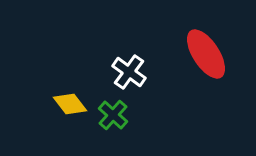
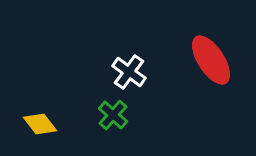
red ellipse: moved 5 px right, 6 px down
yellow diamond: moved 30 px left, 20 px down
